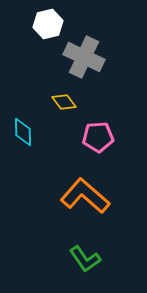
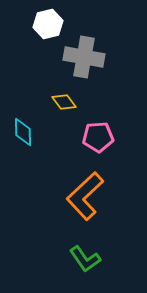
gray cross: rotated 15 degrees counterclockwise
orange L-shape: rotated 84 degrees counterclockwise
